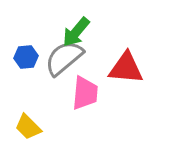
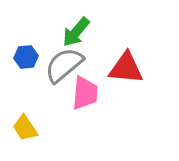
gray semicircle: moved 7 px down
yellow trapezoid: moved 3 px left, 1 px down; rotated 12 degrees clockwise
